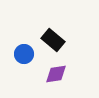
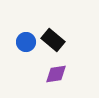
blue circle: moved 2 px right, 12 px up
